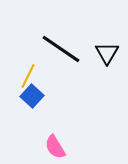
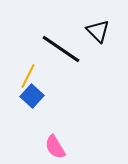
black triangle: moved 9 px left, 22 px up; rotated 15 degrees counterclockwise
